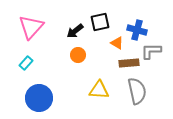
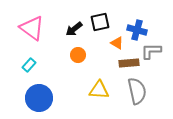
pink triangle: moved 1 px right, 1 px down; rotated 36 degrees counterclockwise
black arrow: moved 1 px left, 2 px up
cyan rectangle: moved 3 px right, 2 px down
